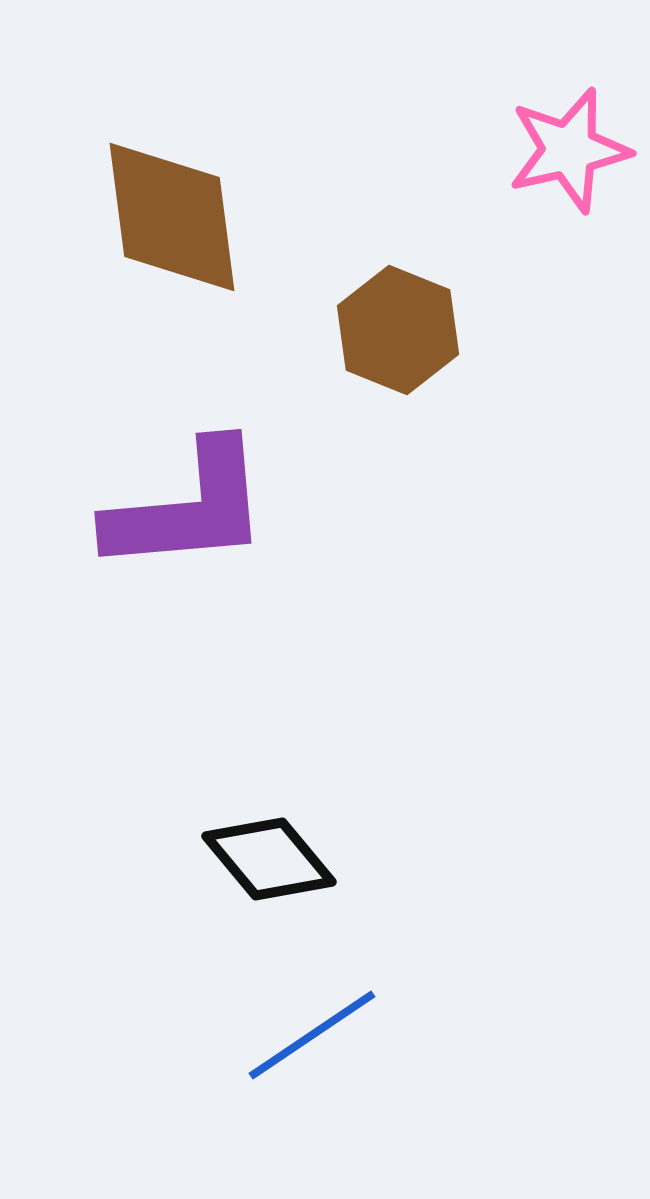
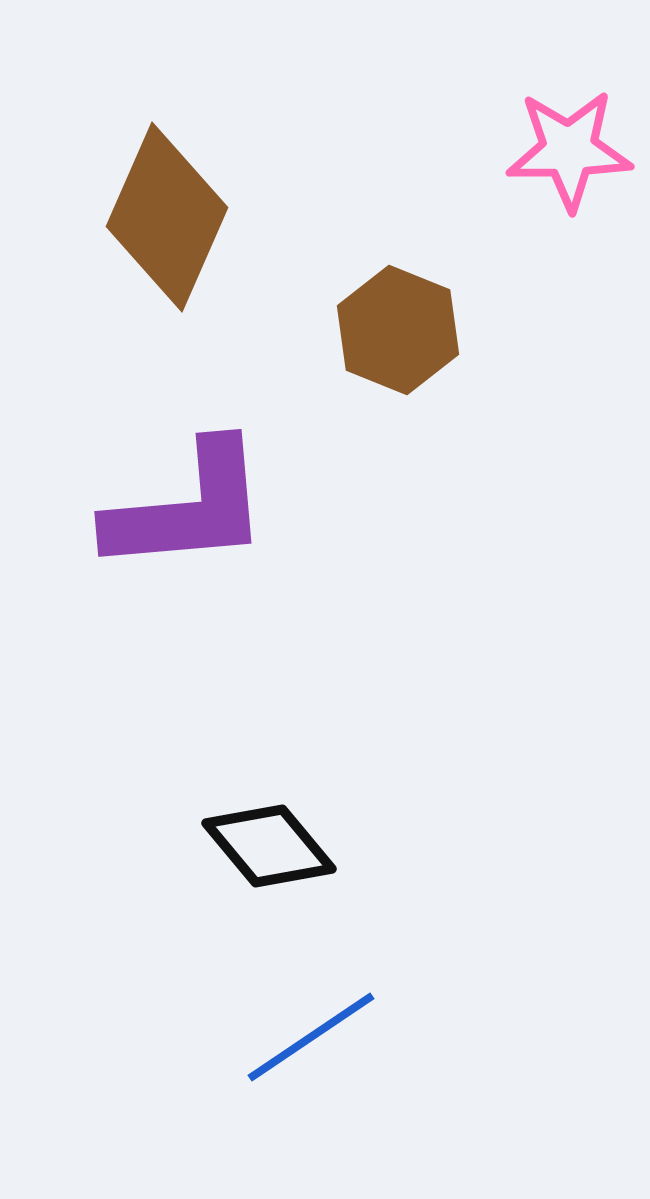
pink star: rotated 12 degrees clockwise
brown diamond: moved 5 px left; rotated 31 degrees clockwise
black diamond: moved 13 px up
blue line: moved 1 px left, 2 px down
